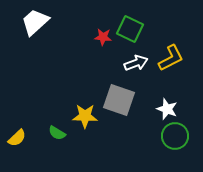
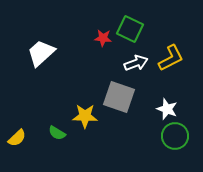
white trapezoid: moved 6 px right, 31 px down
red star: moved 1 px down
gray square: moved 3 px up
